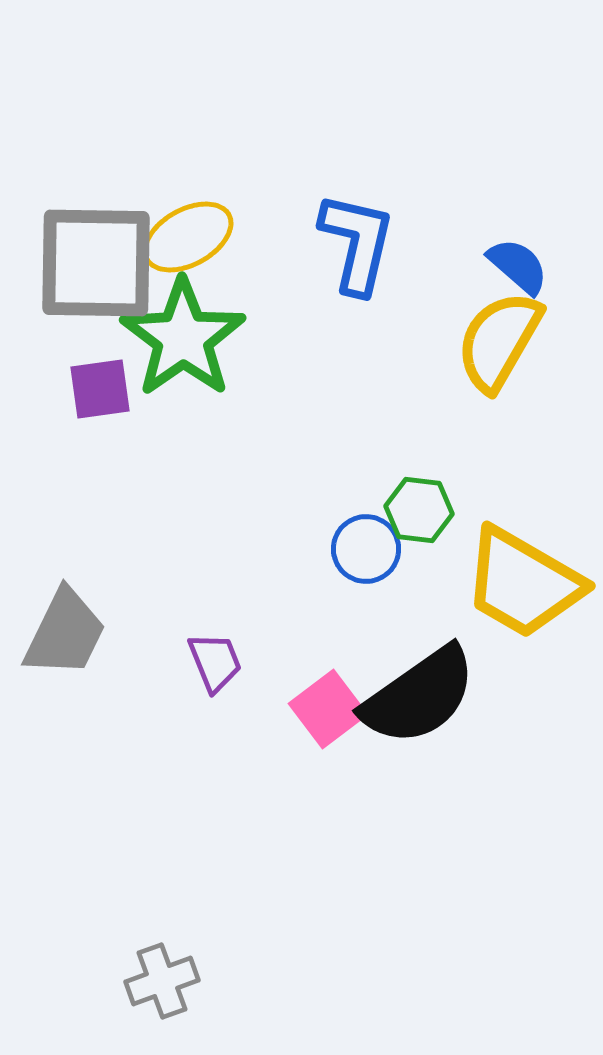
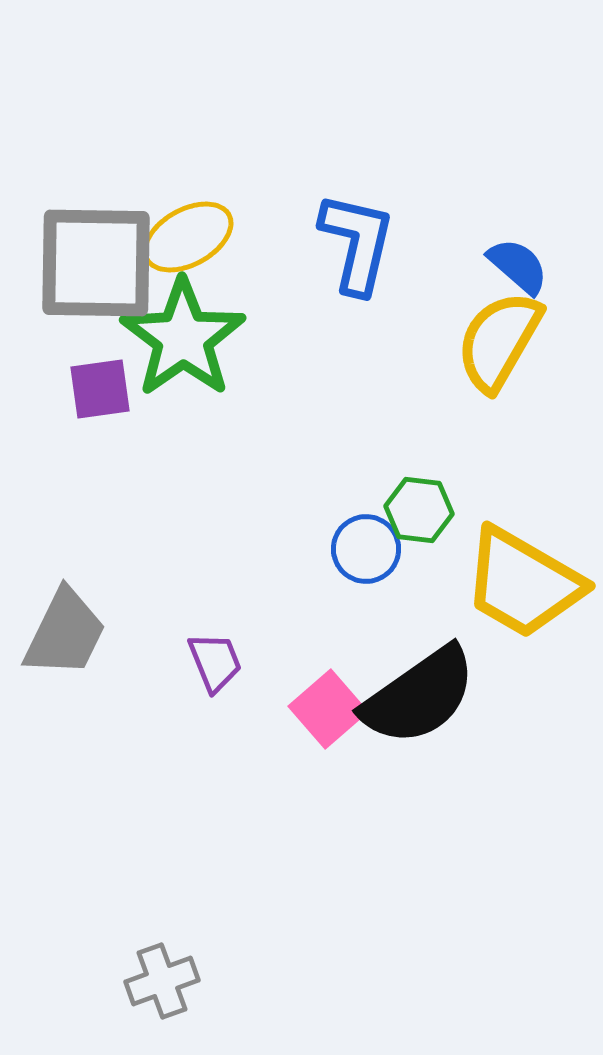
pink square: rotated 4 degrees counterclockwise
